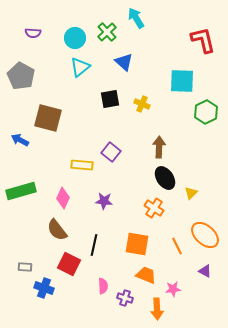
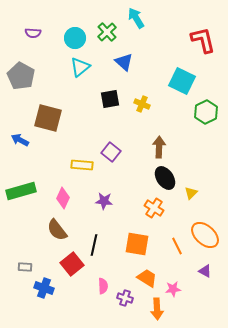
cyan square: rotated 24 degrees clockwise
red square: moved 3 px right; rotated 25 degrees clockwise
orange trapezoid: moved 1 px right, 3 px down; rotated 10 degrees clockwise
